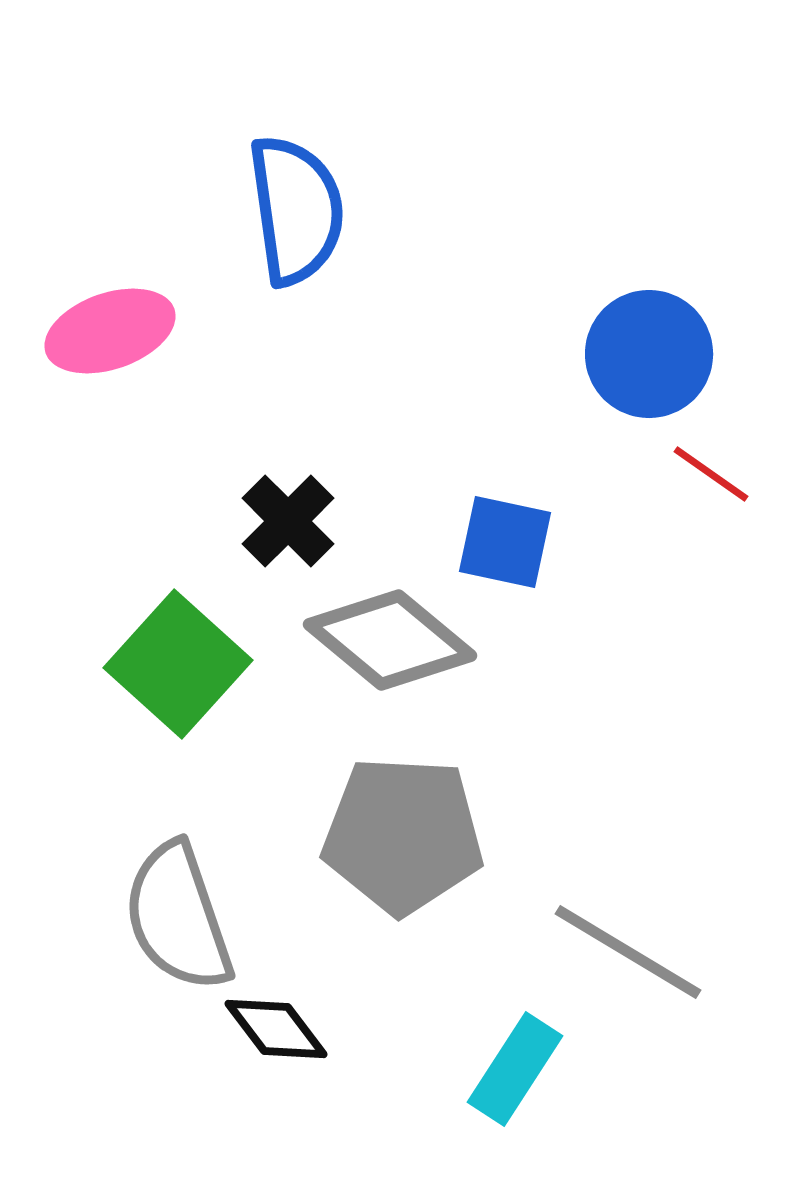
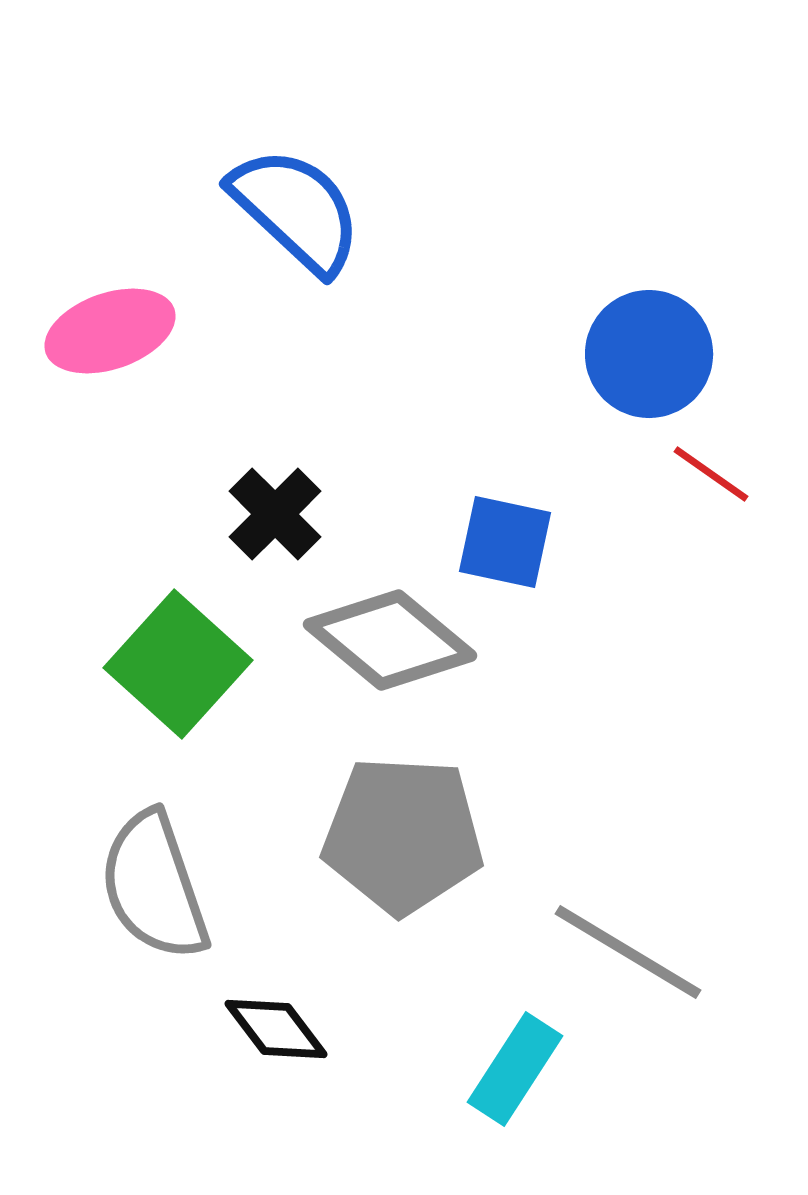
blue semicircle: rotated 39 degrees counterclockwise
black cross: moved 13 px left, 7 px up
gray semicircle: moved 24 px left, 31 px up
